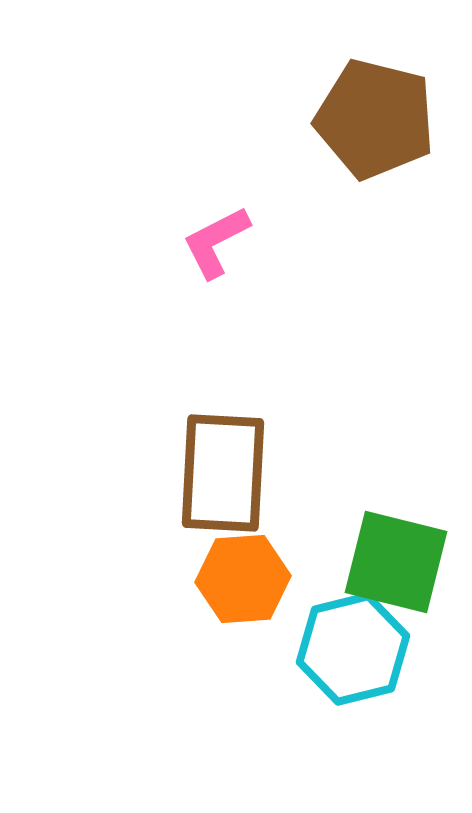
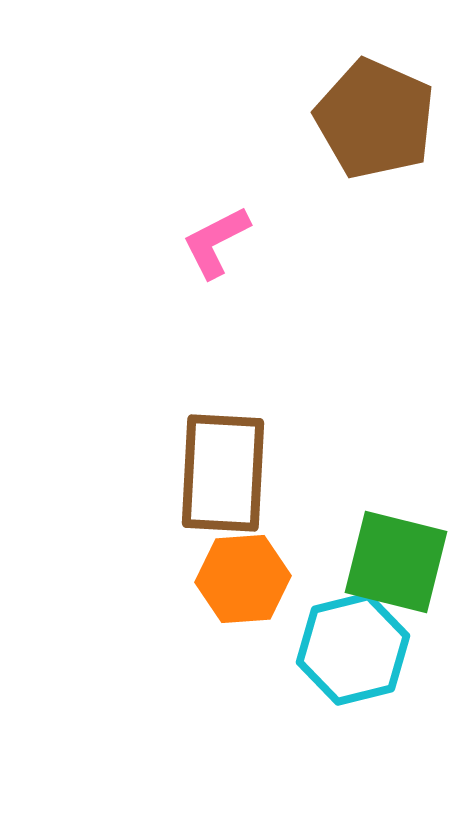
brown pentagon: rotated 10 degrees clockwise
